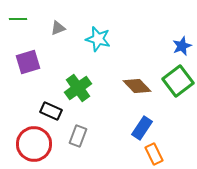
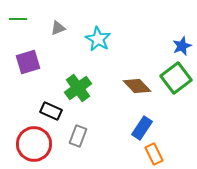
cyan star: rotated 15 degrees clockwise
green square: moved 2 px left, 3 px up
